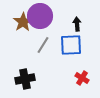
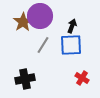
black arrow: moved 5 px left, 2 px down; rotated 24 degrees clockwise
